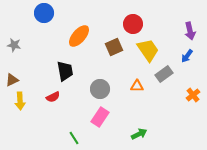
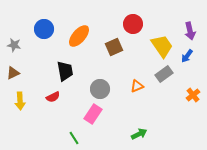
blue circle: moved 16 px down
yellow trapezoid: moved 14 px right, 4 px up
brown triangle: moved 1 px right, 7 px up
orange triangle: rotated 24 degrees counterclockwise
pink rectangle: moved 7 px left, 3 px up
